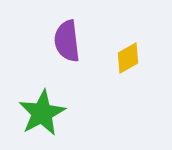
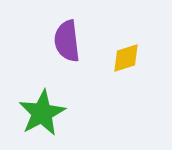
yellow diamond: moved 2 px left; rotated 12 degrees clockwise
